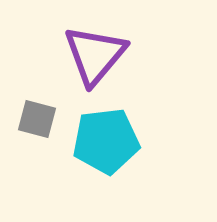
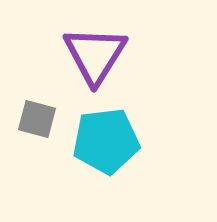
purple triangle: rotated 8 degrees counterclockwise
